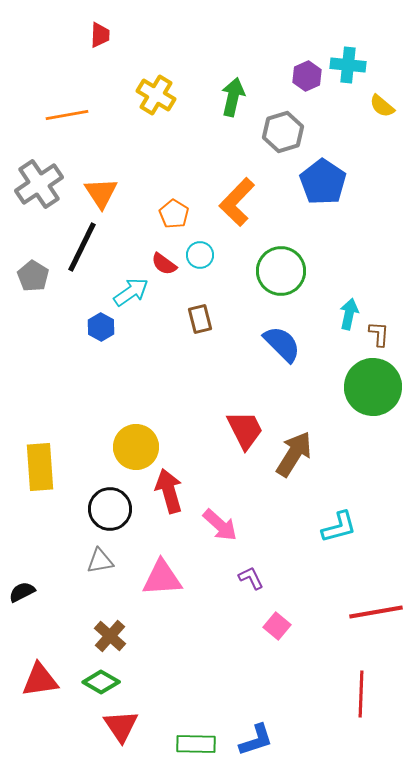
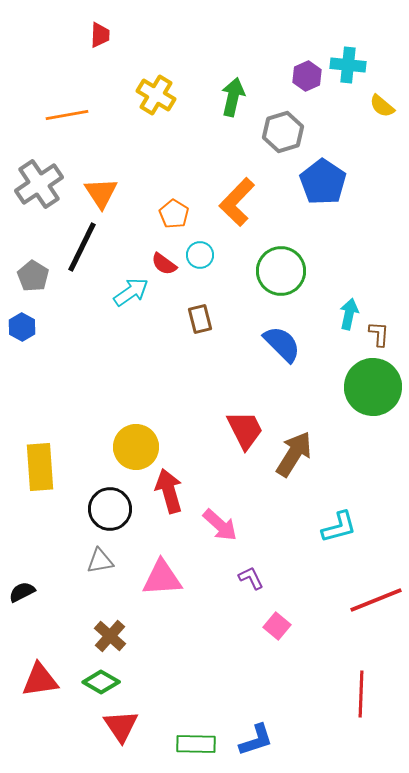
blue hexagon at (101, 327): moved 79 px left
red line at (376, 612): moved 12 px up; rotated 12 degrees counterclockwise
